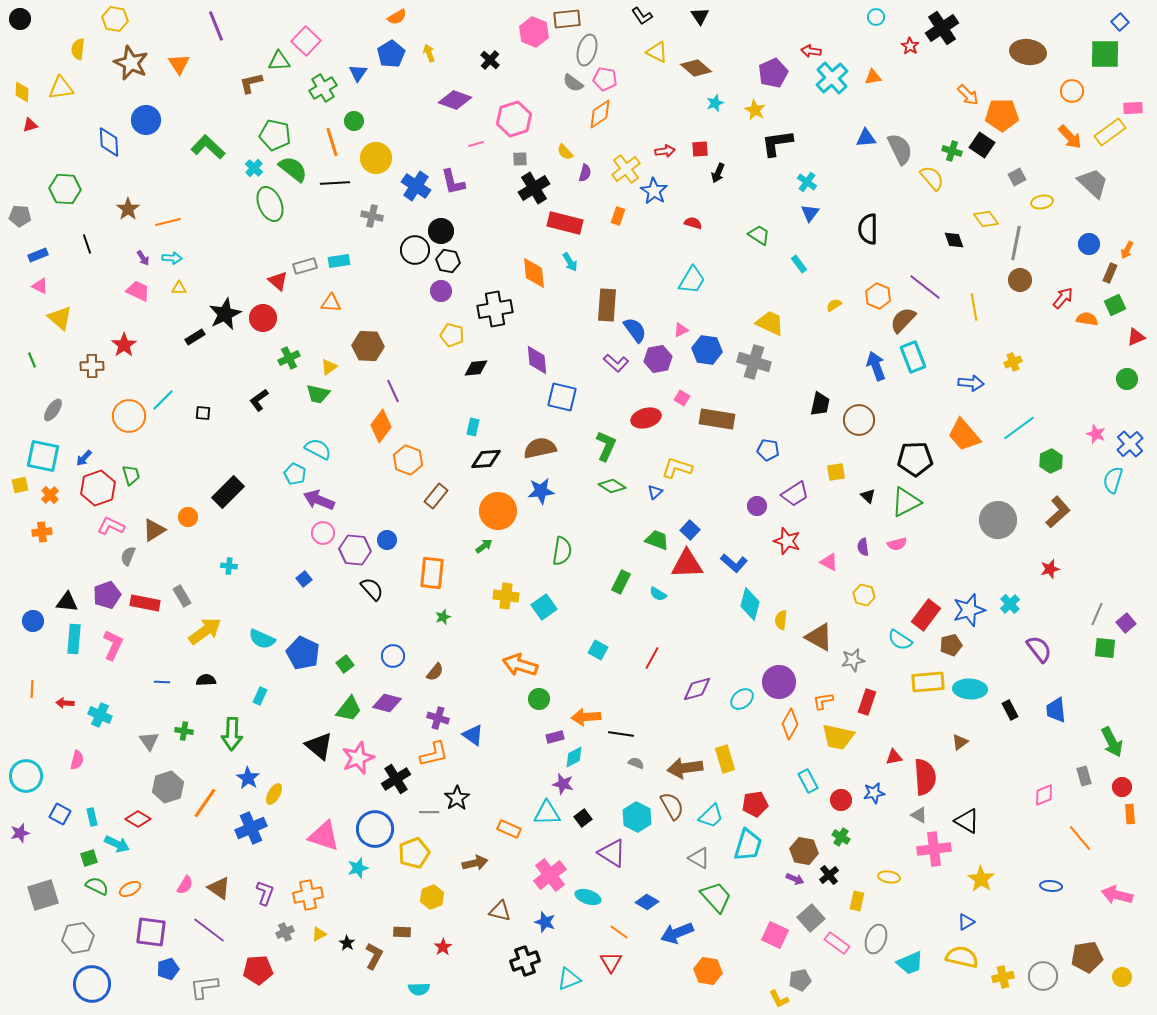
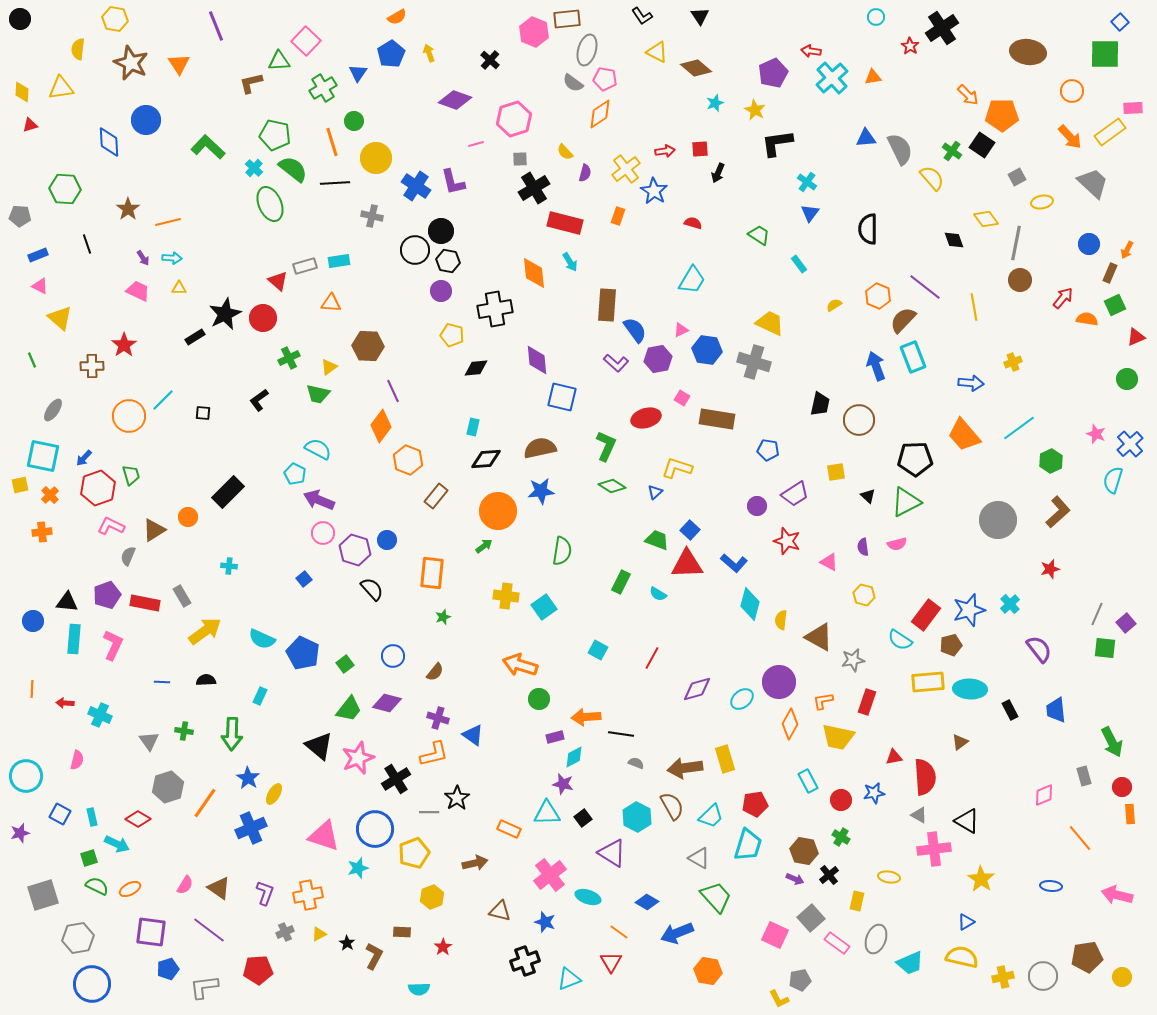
green cross at (952, 151): rotated 18 degrees clockwise
purple hexagon at (355, 550): rotated 12 degrees clockwise
